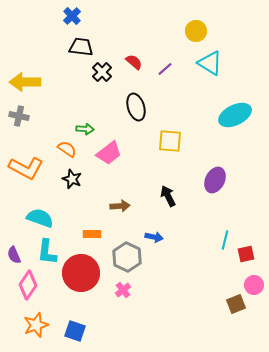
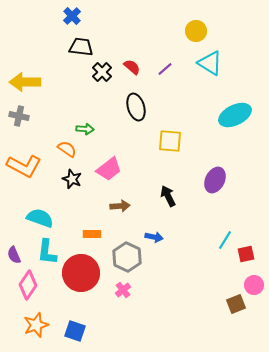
red semicircle: moved 2 px left, 5 px down
pink trapezoid: moved 16 px down
orange L-shape: moved 2 px left, 2 px up
cyan line: rotated 18 degrees clockwise
